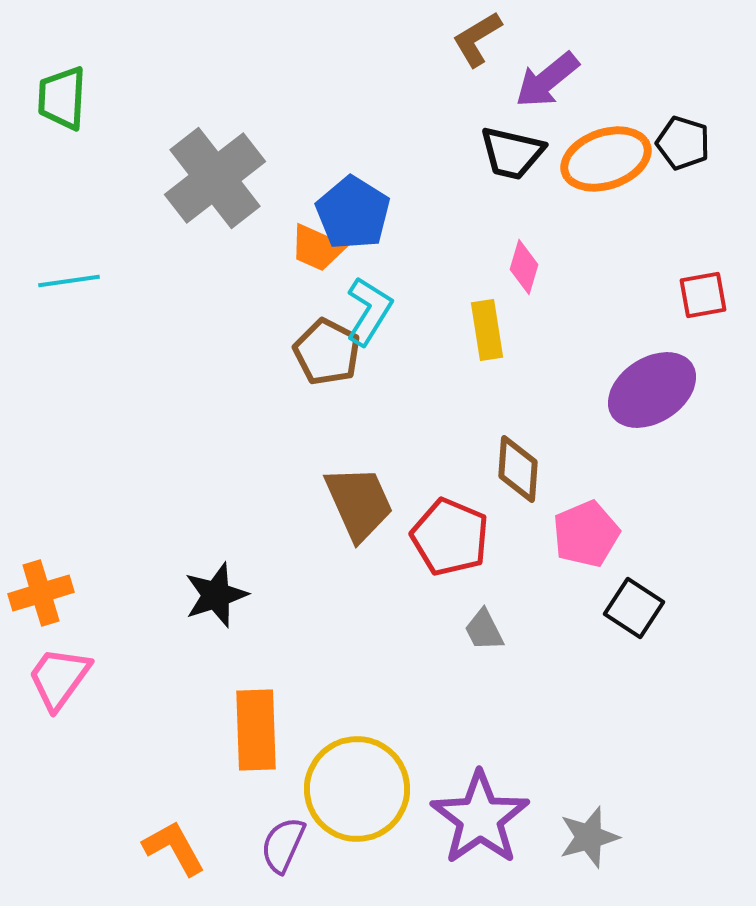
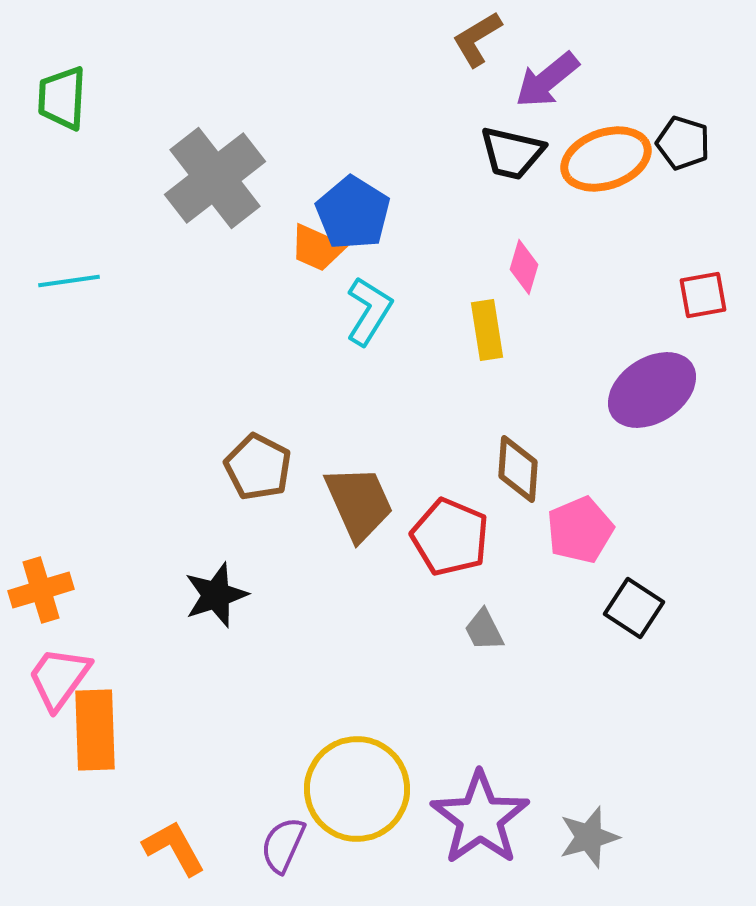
brown pentagon: moved 69 px left, 115 px down
pink pentagon: moved 6 px left, 4 px up
orange cross: moved 3 px up
orange rectangle: moved 161 px left
